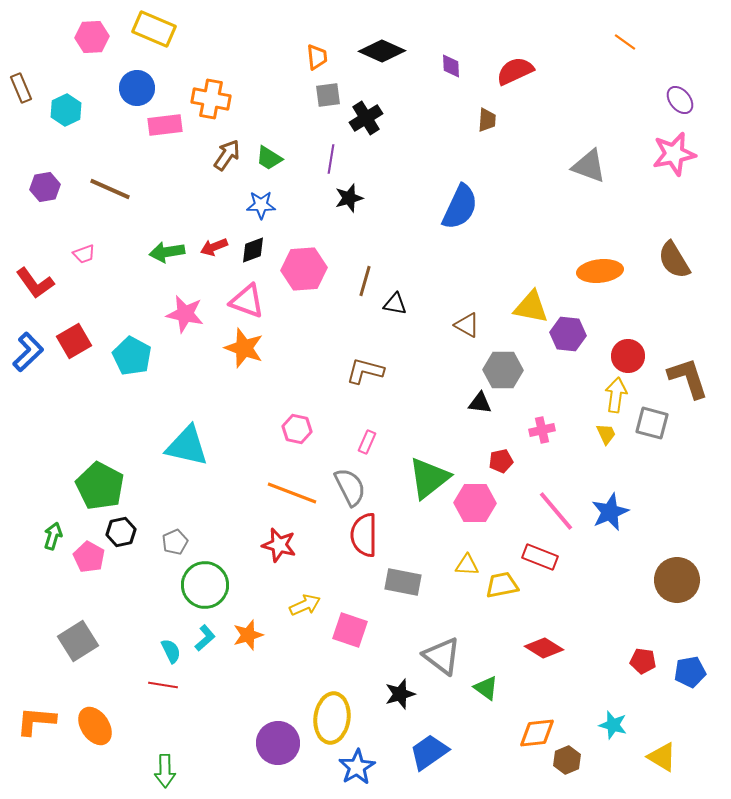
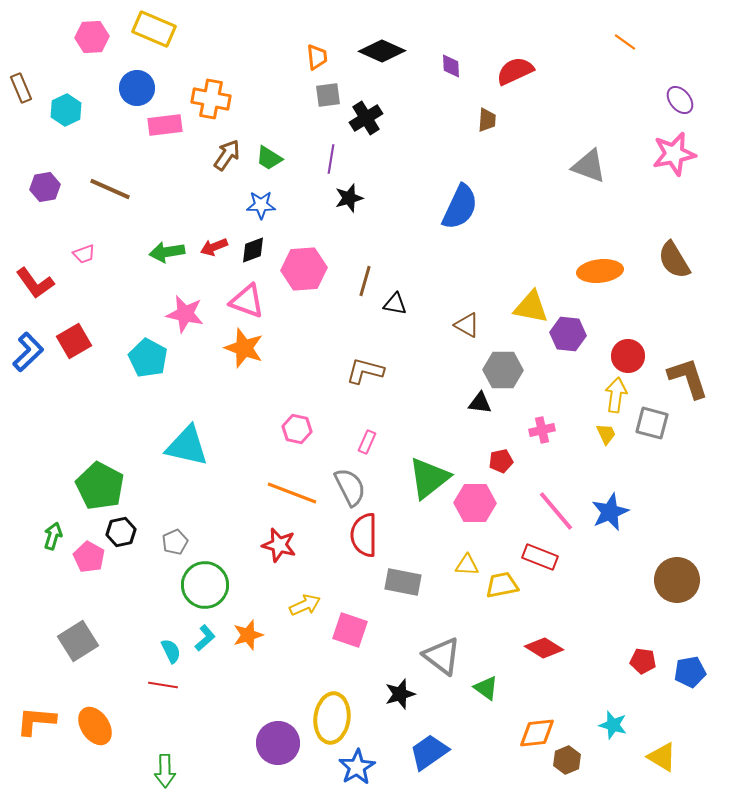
cyan pentagon at (132, 356): moved 16 px right, 2 px down
